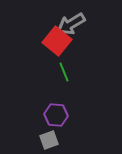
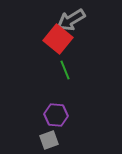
gray arrow: moved 4 px up
red square: moved 1 px right, 2 px up
green line: moved 1 px right, 2 px up
